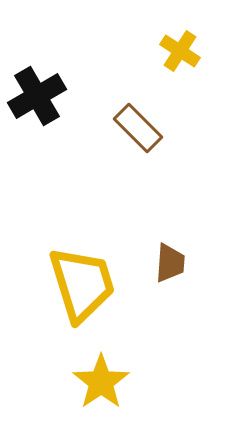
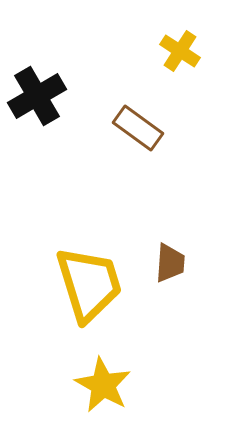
brown rectangle: rotated 9 degrees counterclockwise
yellow trapezoid: moved 7 px right
yellow star: moved 2 px right, 3 px down; rotated 8 degrees counterclockwise
